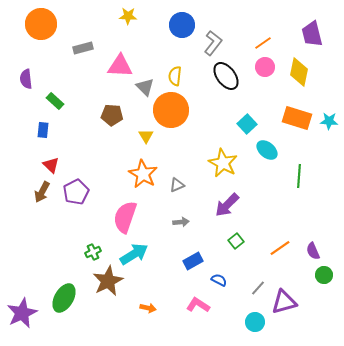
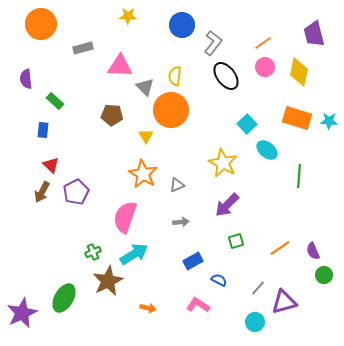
purple trapezoid at (312, 34): moved 2 px right
green square at (236, 241): rotated 21 degrees clockwise
